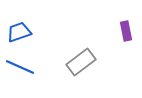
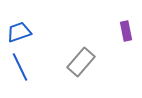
gray rectangle: rotated 12 degrees counterclockwise
blue line: rotated 40 degrees clockwise
